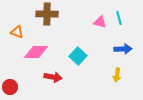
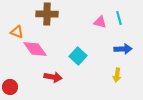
pink diamond: moved 1 px left, 3 px up; rotated 55 degrees clockwise
